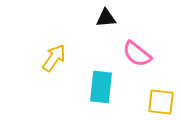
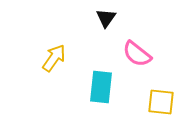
black triangle: rotated 50 degrees counterclockwise
